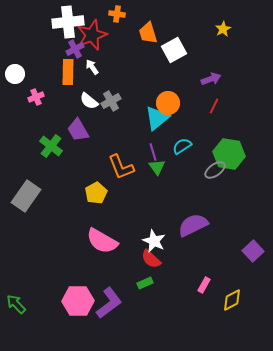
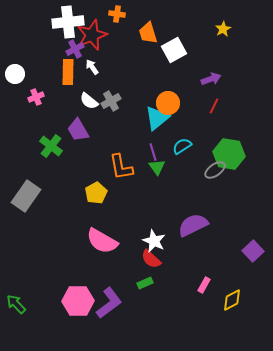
orange L-shape: rotated 12 degrees clockwise
